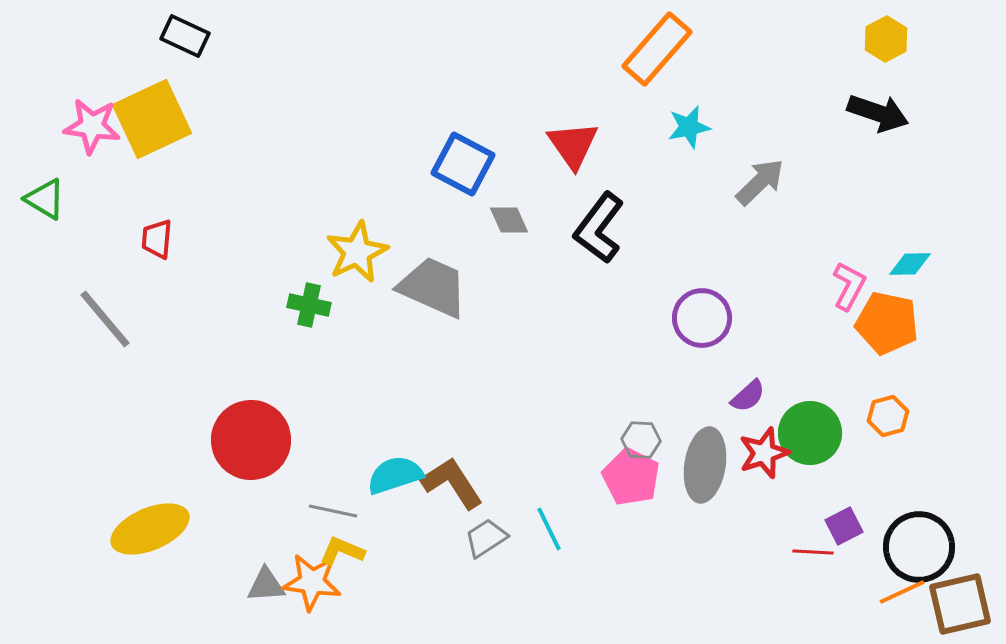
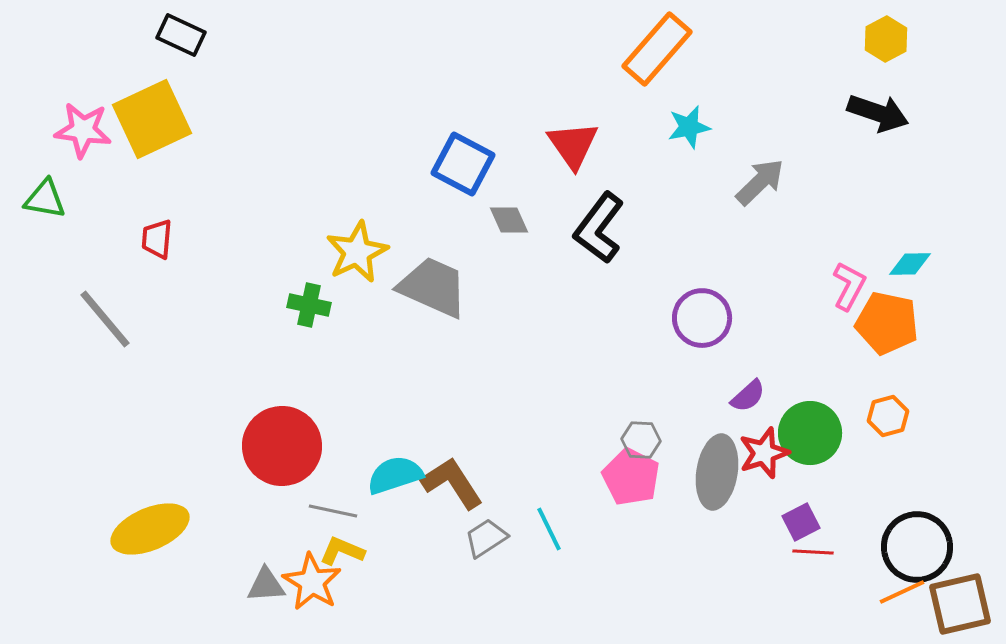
black rectangle at (185, 36): moved 4 px left, 1 px up
pink star at (92, 126): moved 9 px left, 4 px down
green triangle at (45, 199): rotated 21 degrees counterclockwise
red circle at (251, 440): moved 31 px right, 6 px down
gray ellipse at (705, 465): moved 12 px right, 7 px down
purple square at (844, 526): moved 43 px left, 4 px up
black circle at (919, 547): moved 2 px left
orange star at (312, 582): rotated 24 degrees clockwise
